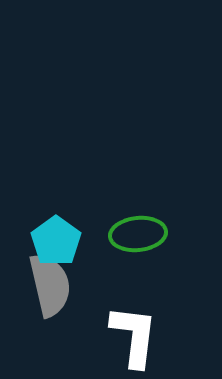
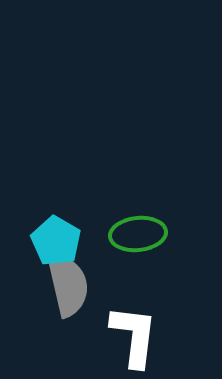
cyan pentagon: rotated 6 degrees counterclockwise
gray semicircle: moved 18 px right
